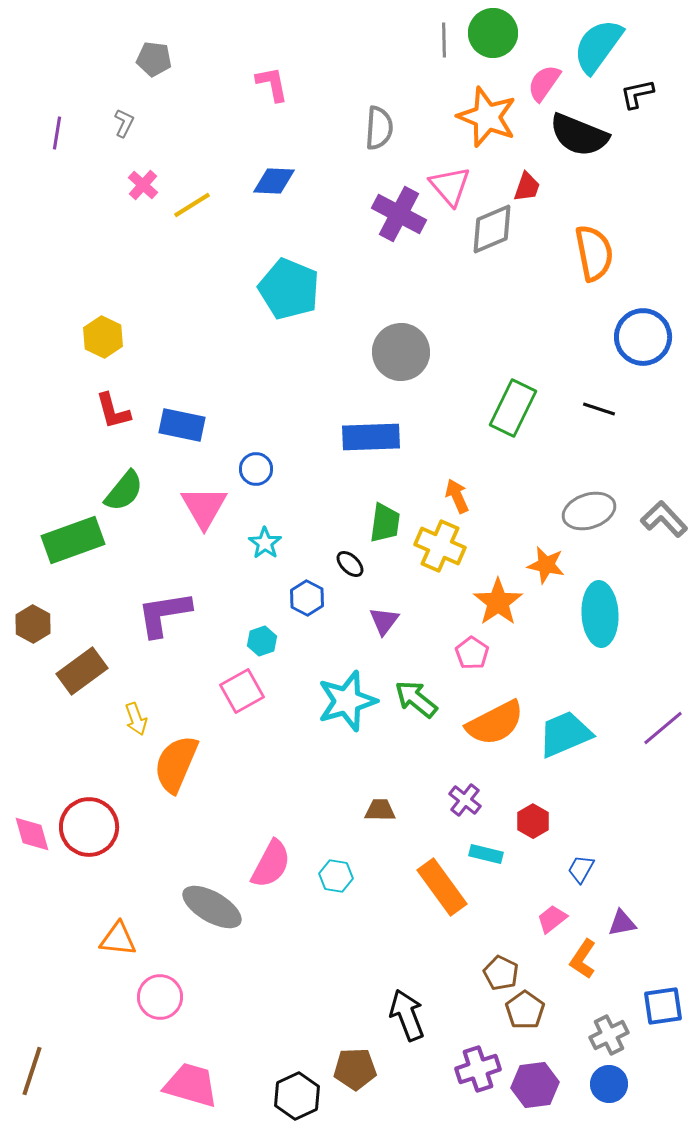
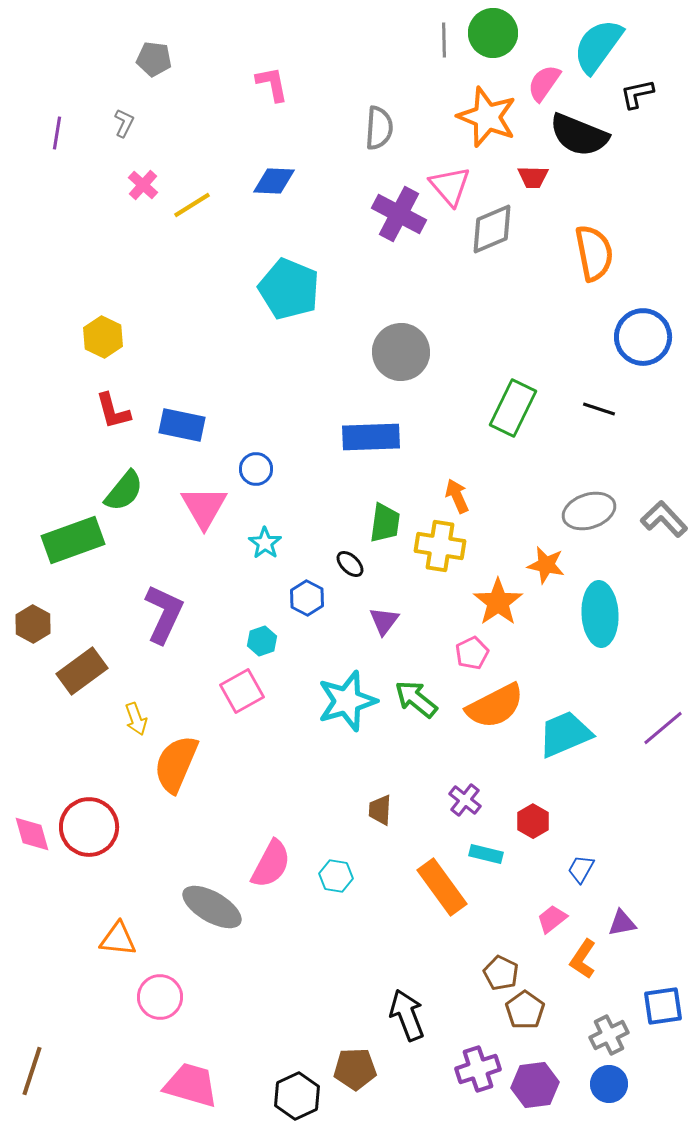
red trapezoid at (527, 187): moved 6 px right, 10 px up; rotated 72 degrees clockwise
yellow cross at (440, 546): rotated 15 degrees counterclockwise
purple L-shape at (164, 614): rotated 124 degrees clockwise
pink pentagon at (472, 653): rotated 12 degrees clockwise
orange semicircle at (495, 723): moved 17 px up
brown trapezoid at (380, 810): rotated 88 degrees counterclockwise
